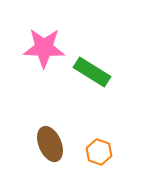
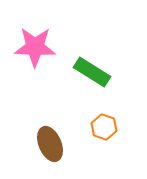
pink star: moved 9 px left, 1 px up
orange hexagon: moved 5 px right, 25 px up
